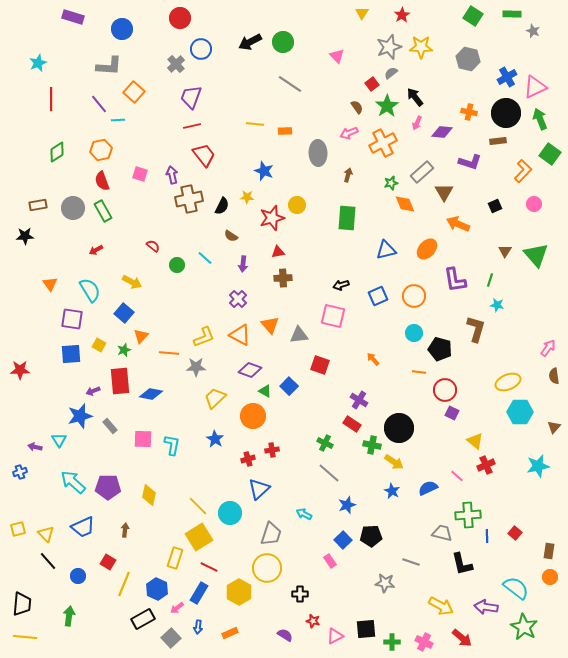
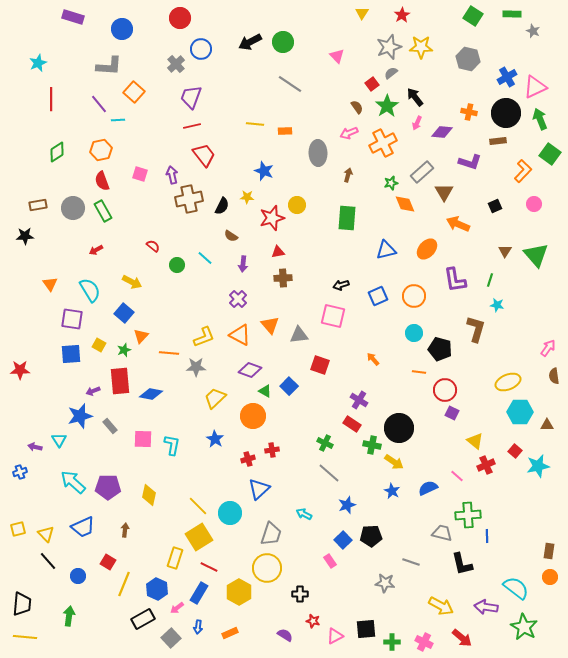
brown triangle at (554, 427): moved 7 px left, 2 px up; rotated 48 degrees clockwise
red square at (515, 533): moved 82 px up
